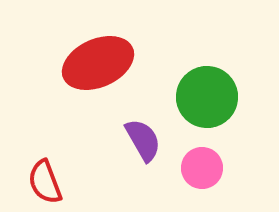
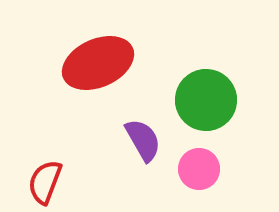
green circle: moved 1 px left, 3 px down
pink circle: moved 3 px left, 1 px down
red semicircle: rotated 42 degrees clockwise
